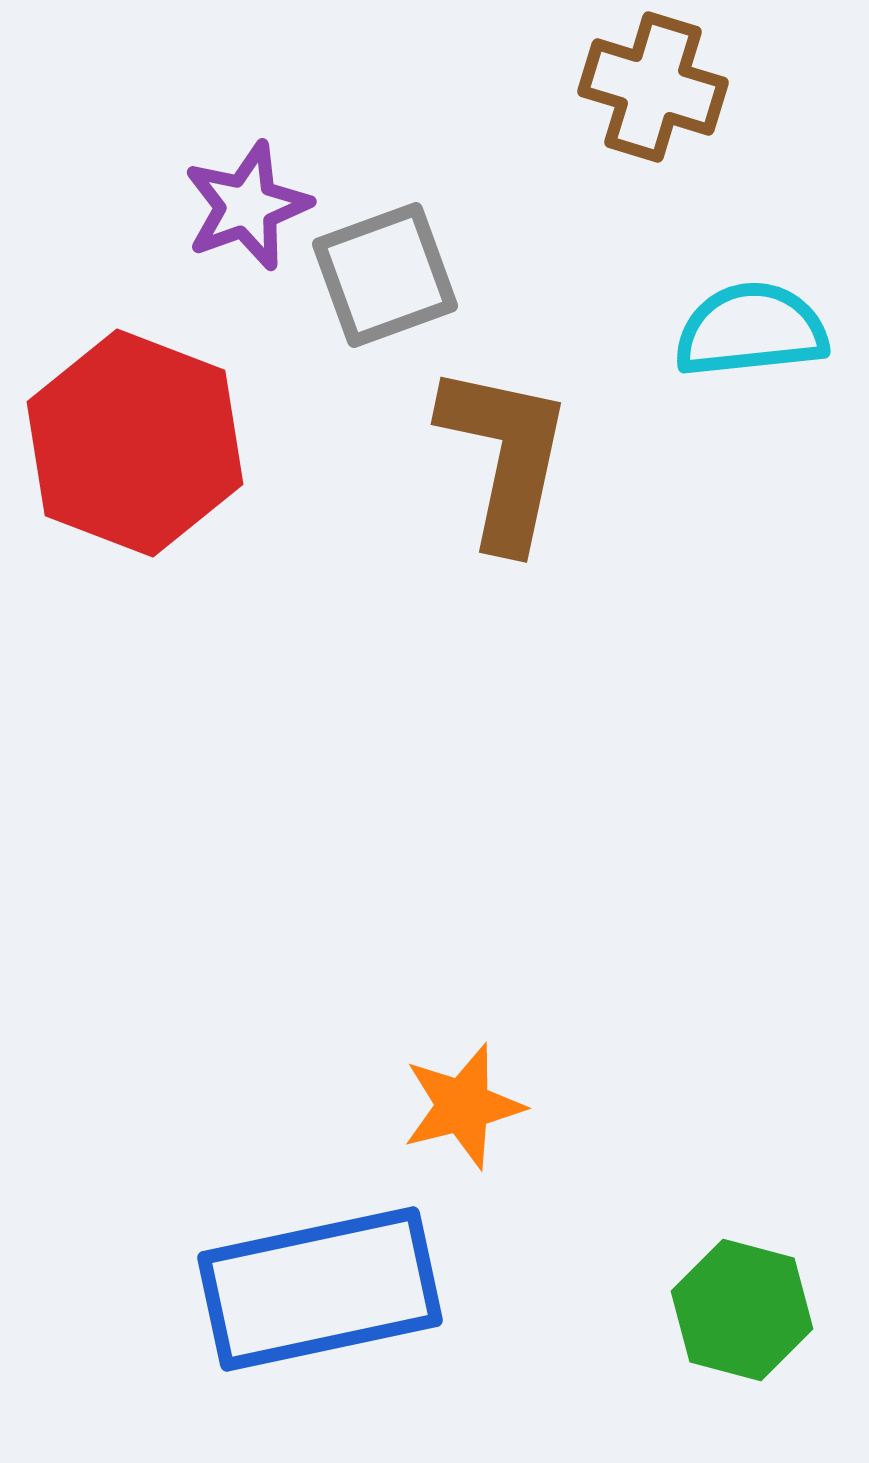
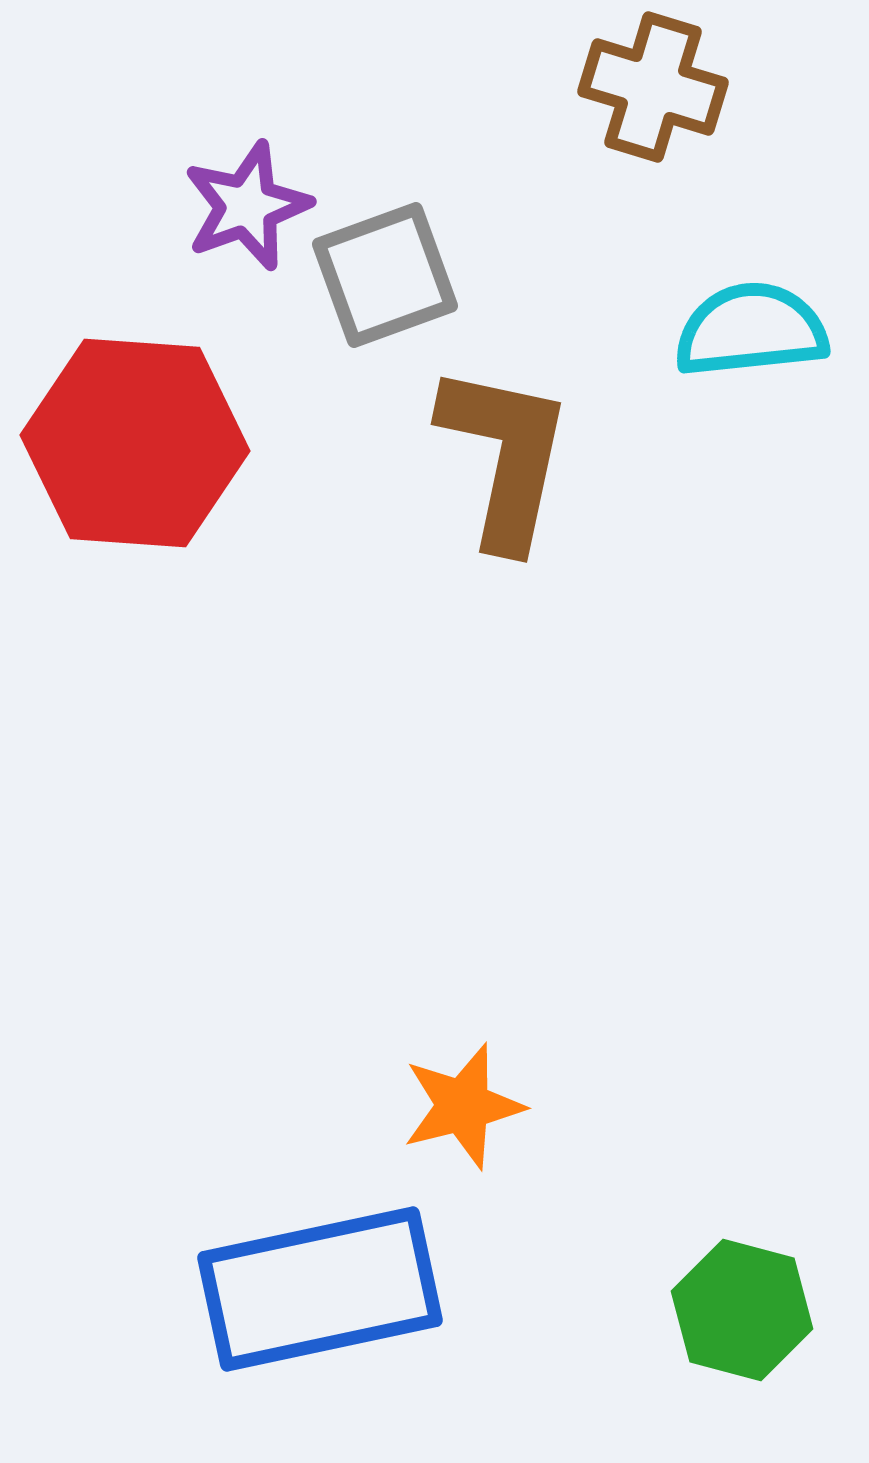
red hexagon: rotated 17 degrees counterclockwise
